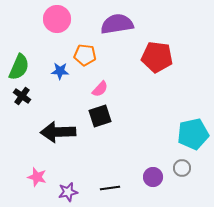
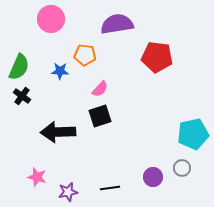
pink circle: moved 6 px left
